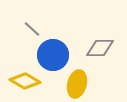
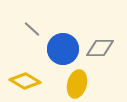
blue circle: moved 10 px right, 6 px up
